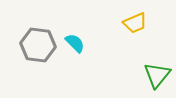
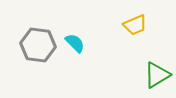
yellow trapezoid: moved 2 px down
green triangle: rotated 20 degrees clockwise
